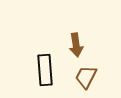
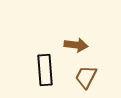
brown arrow: rotated 75 degrees counterclockwise
